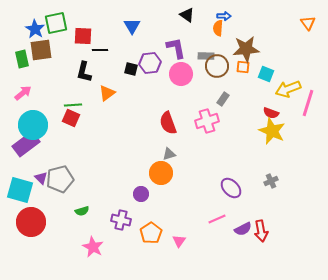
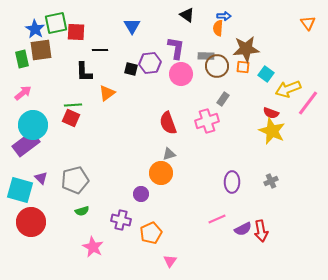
red square at (83, 36): moved 7 px left, 4 px up
purple L-shape at (176, 48): rotated 20 degrees clockwise
black L-shape at (84, 72): rotated 15 degrees counterclockwise
cyan square at (266, 74): rotated 14 degrees clockwise
pink line at (308, 103): rotated 20 degrees clockwise
gray pentagon at (60, 179): moved 15 px right, 1 px down
purple ellipse at (231, 188): moved 1 px right, 6 px up; rotated 45 degrees clockwise
orange pentagon at (151, 233): rotated 10 degrees clockwise
pink triangle at (179, 241): moved 9 px left, 20 px down
